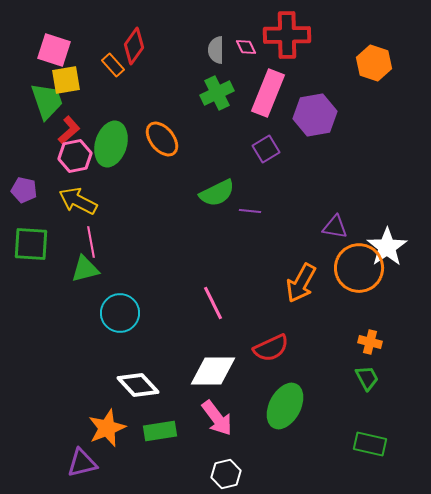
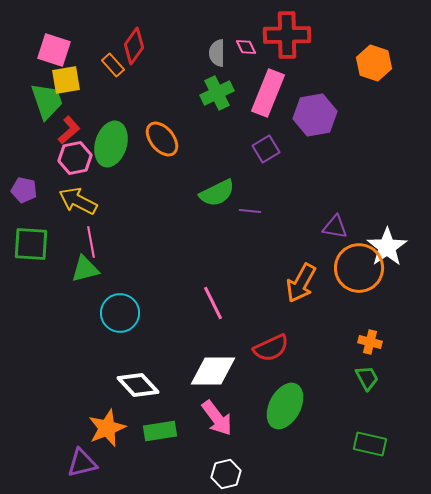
gray semicircle at (216, 50): moved 1 px right, 3 px down
pink hexagon at (75, 156): moved 2 px down
